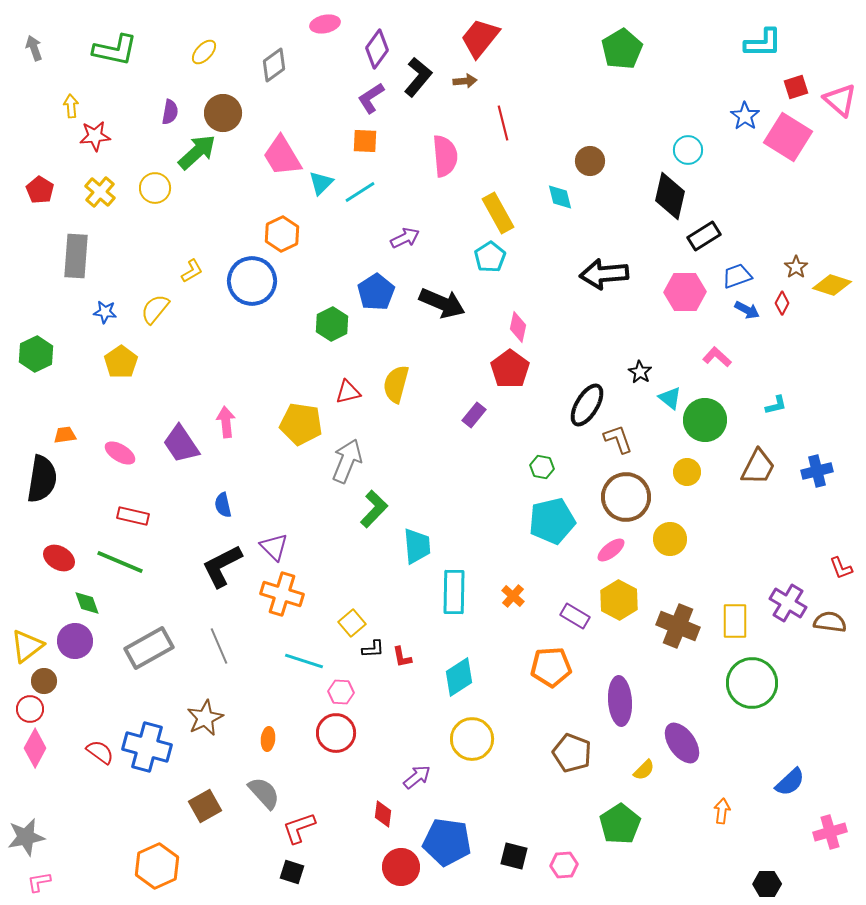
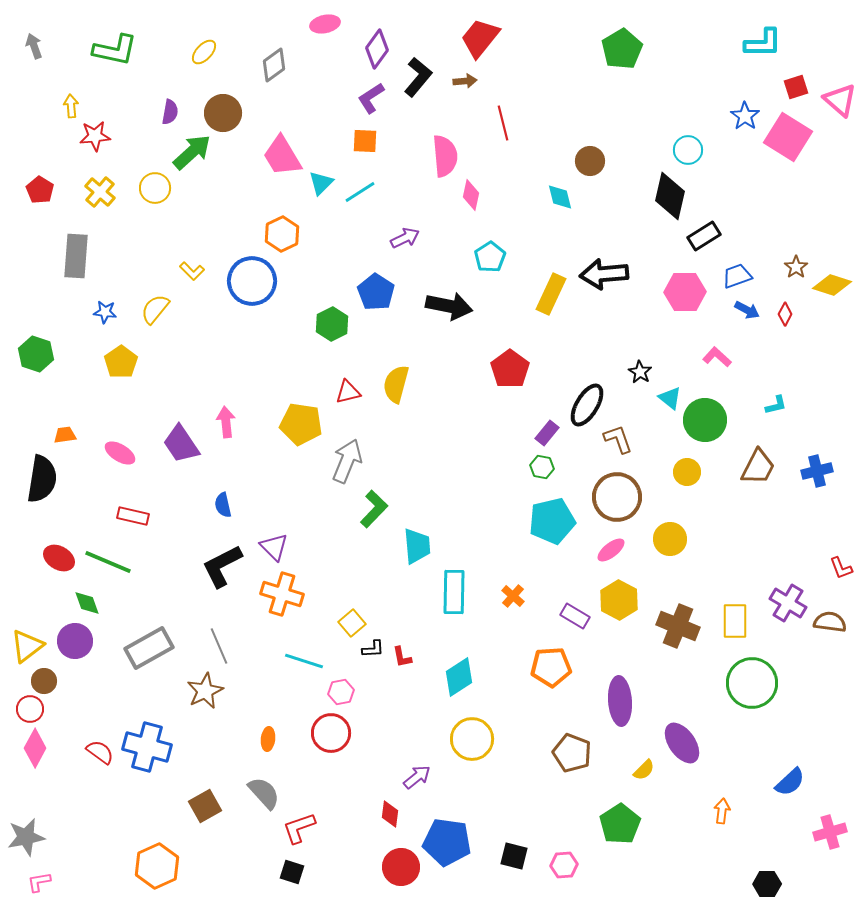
gray arrow at (34, 48): moved 2 px up
green arrow at (197, 152): moved 5 px left
yellow rectangle at (498, 213): moved 53 px right, 81 px down; rotated 54 degrees clockwise
yellow L-shape at (192, 271): rotated 75 degrees clockwise
blue pentagon at (376, 292): rotated 6 degrees counterclockwise
black arrow at (442, 303): moved 7 px right, 3 px down; rotated 12 degrees counterclockwise
red diamond at (782, 303): moved 3 px right, 11 px down
pink diamond at (518, 327): moved 47 px left, 132 px up
green hexagon at (36, 354): rotated 16 degrees counterclockwise
purple rectangle at (474, 415): moved 73 px right, 18 px down
brown circle at (626, 497): moved 9 px left
green line at (120, 562): moved 12 px left
pink hexagon at (341, 692): rotated 15 degrees counterclockwise
brown star at (205, 718): moved 27 px up
red circle at (336, 733): moved 5 px left
red diamond at (383, 814): moved 7 px right
